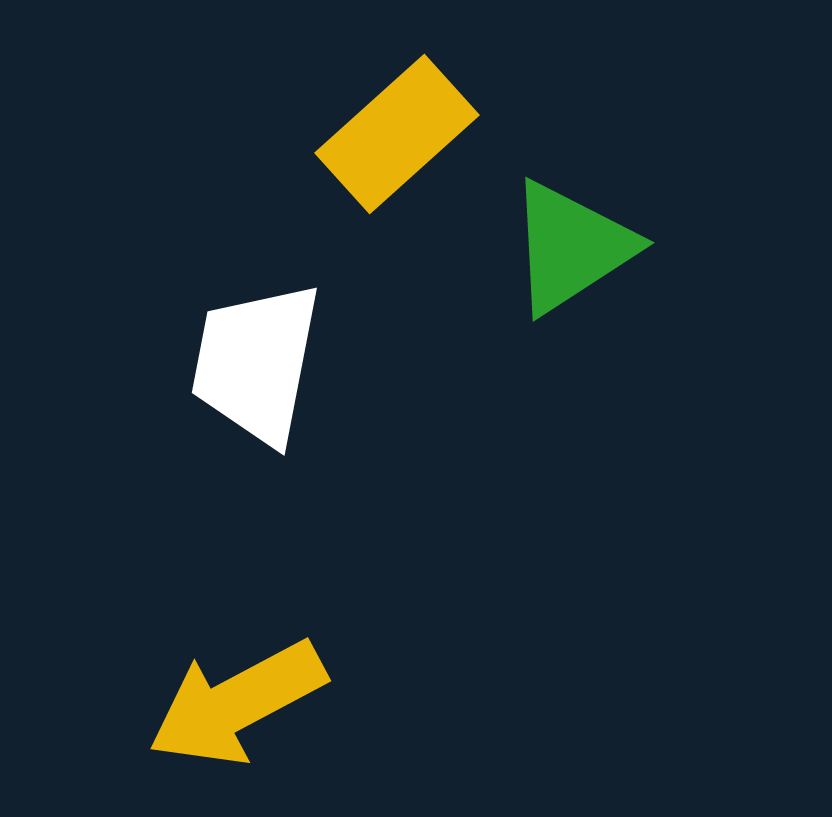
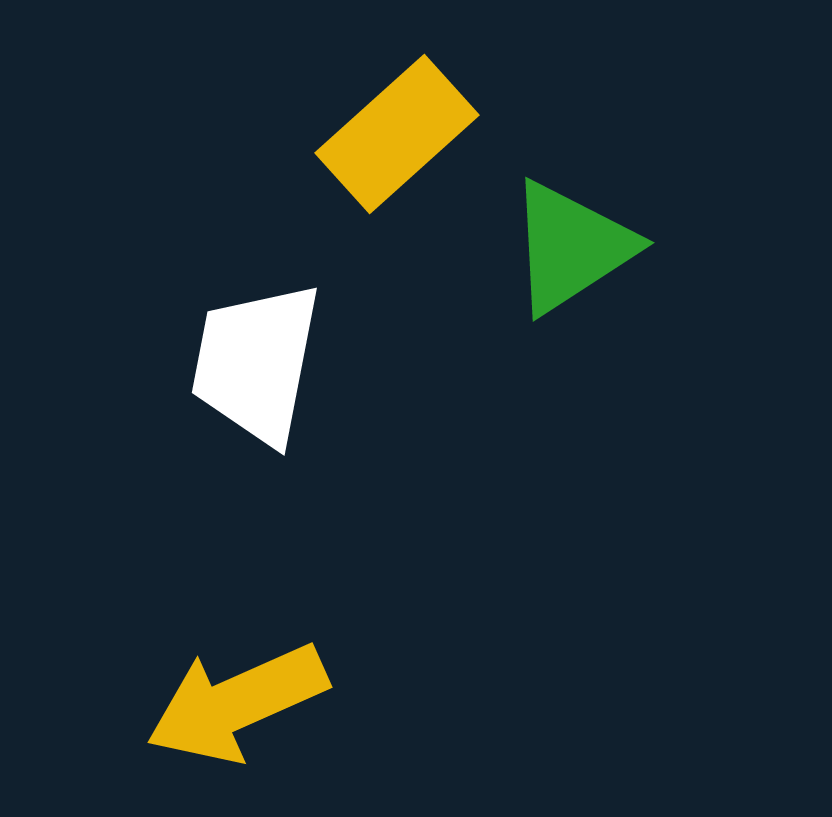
yellow arrow: rotated 4 degrees clockwise
